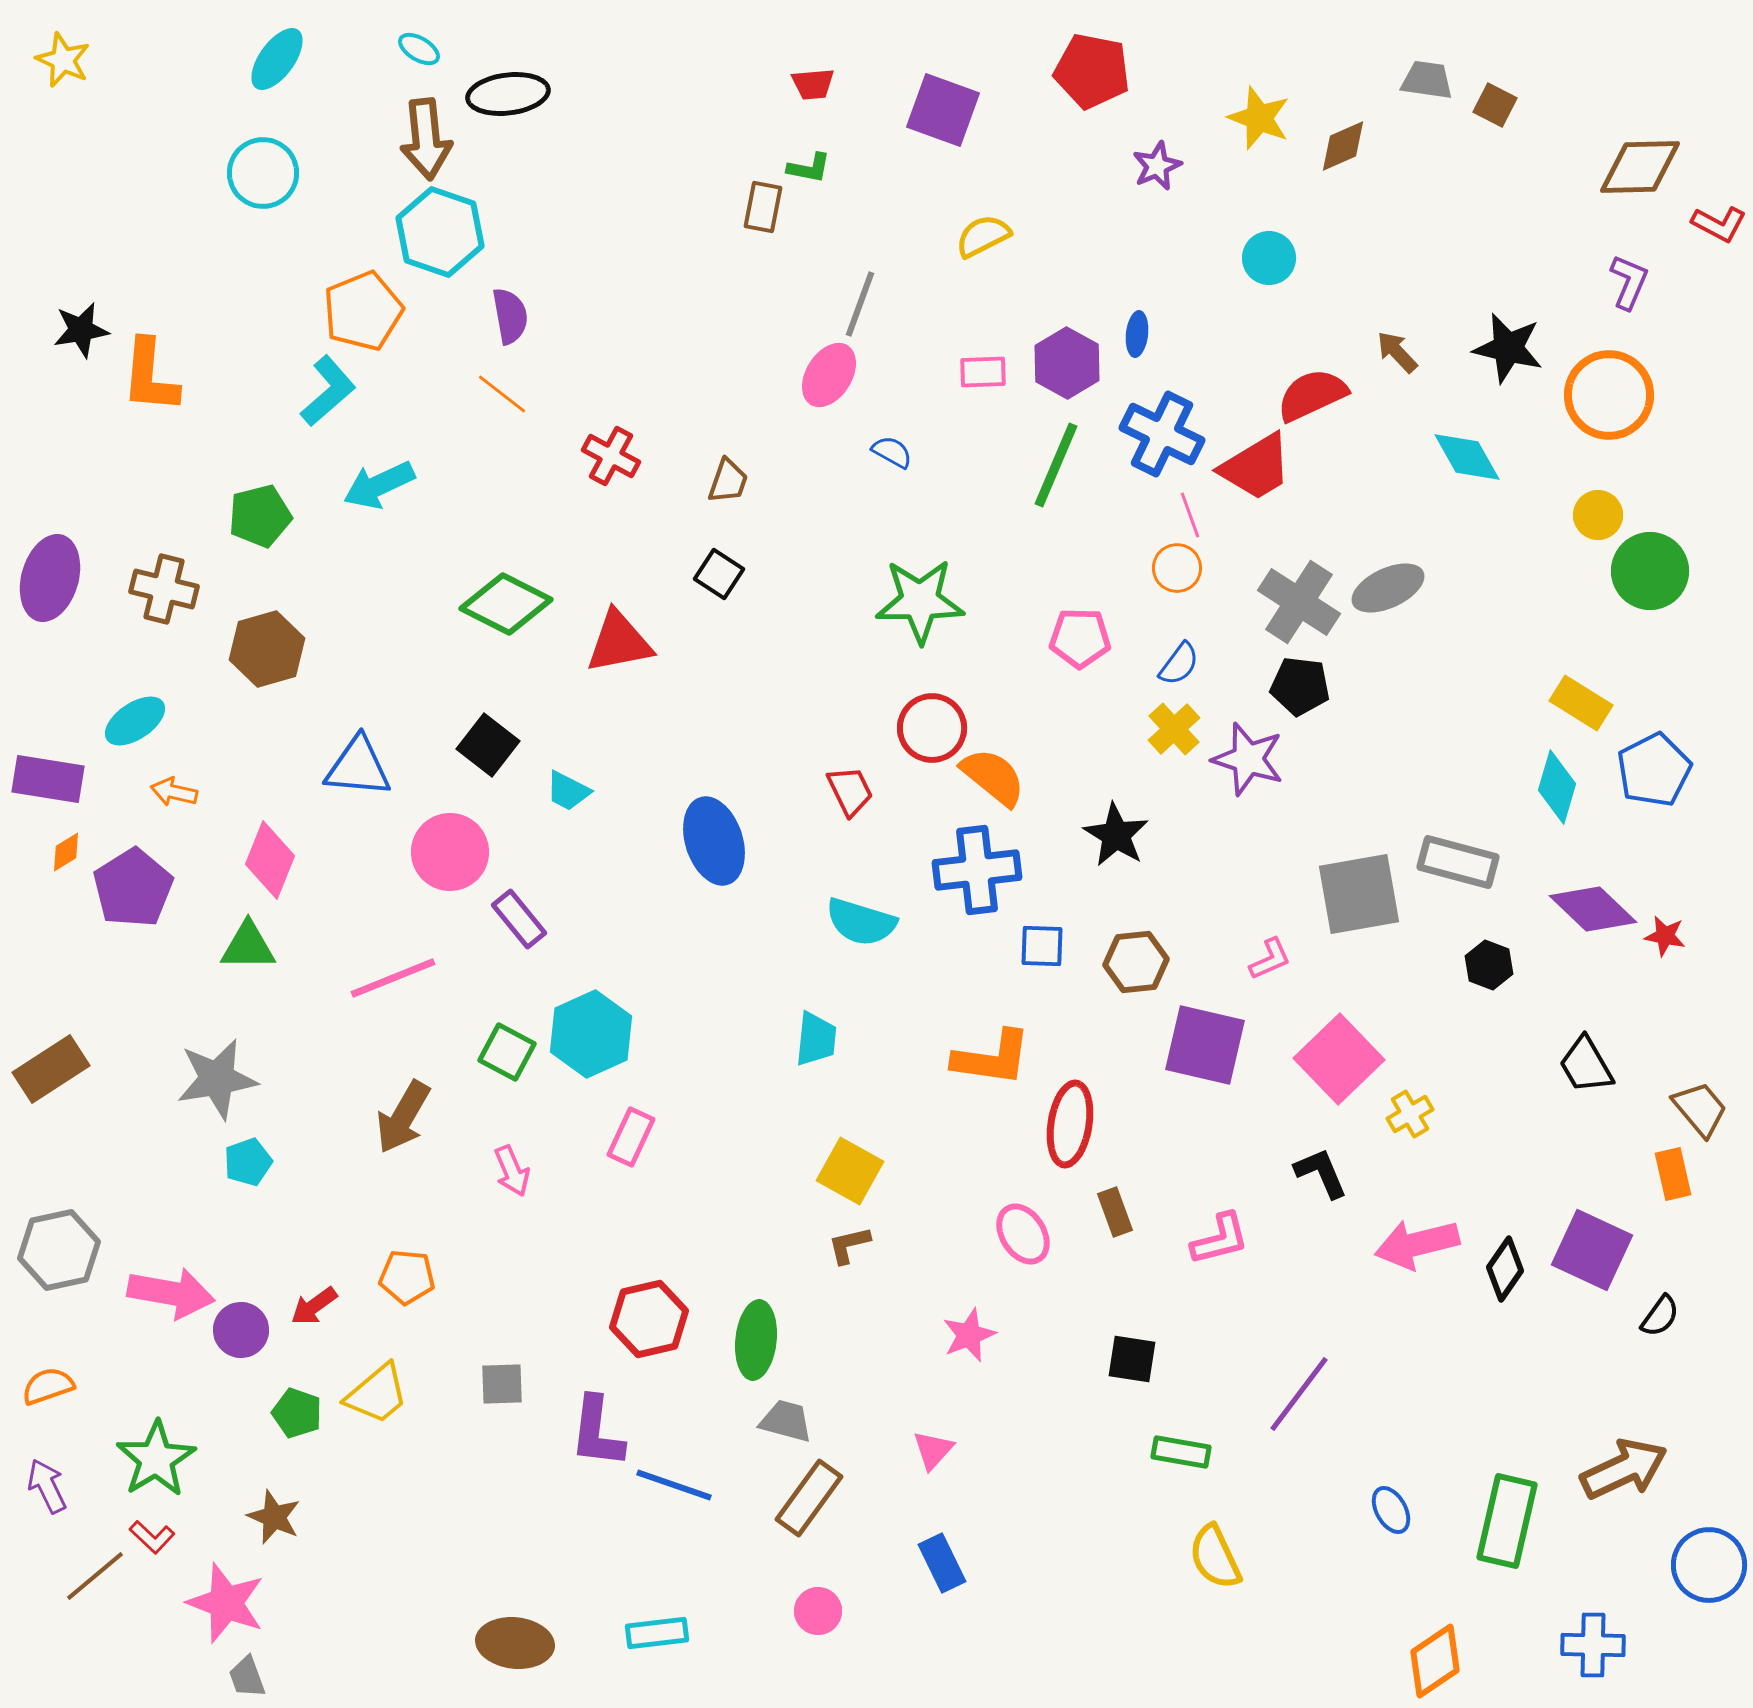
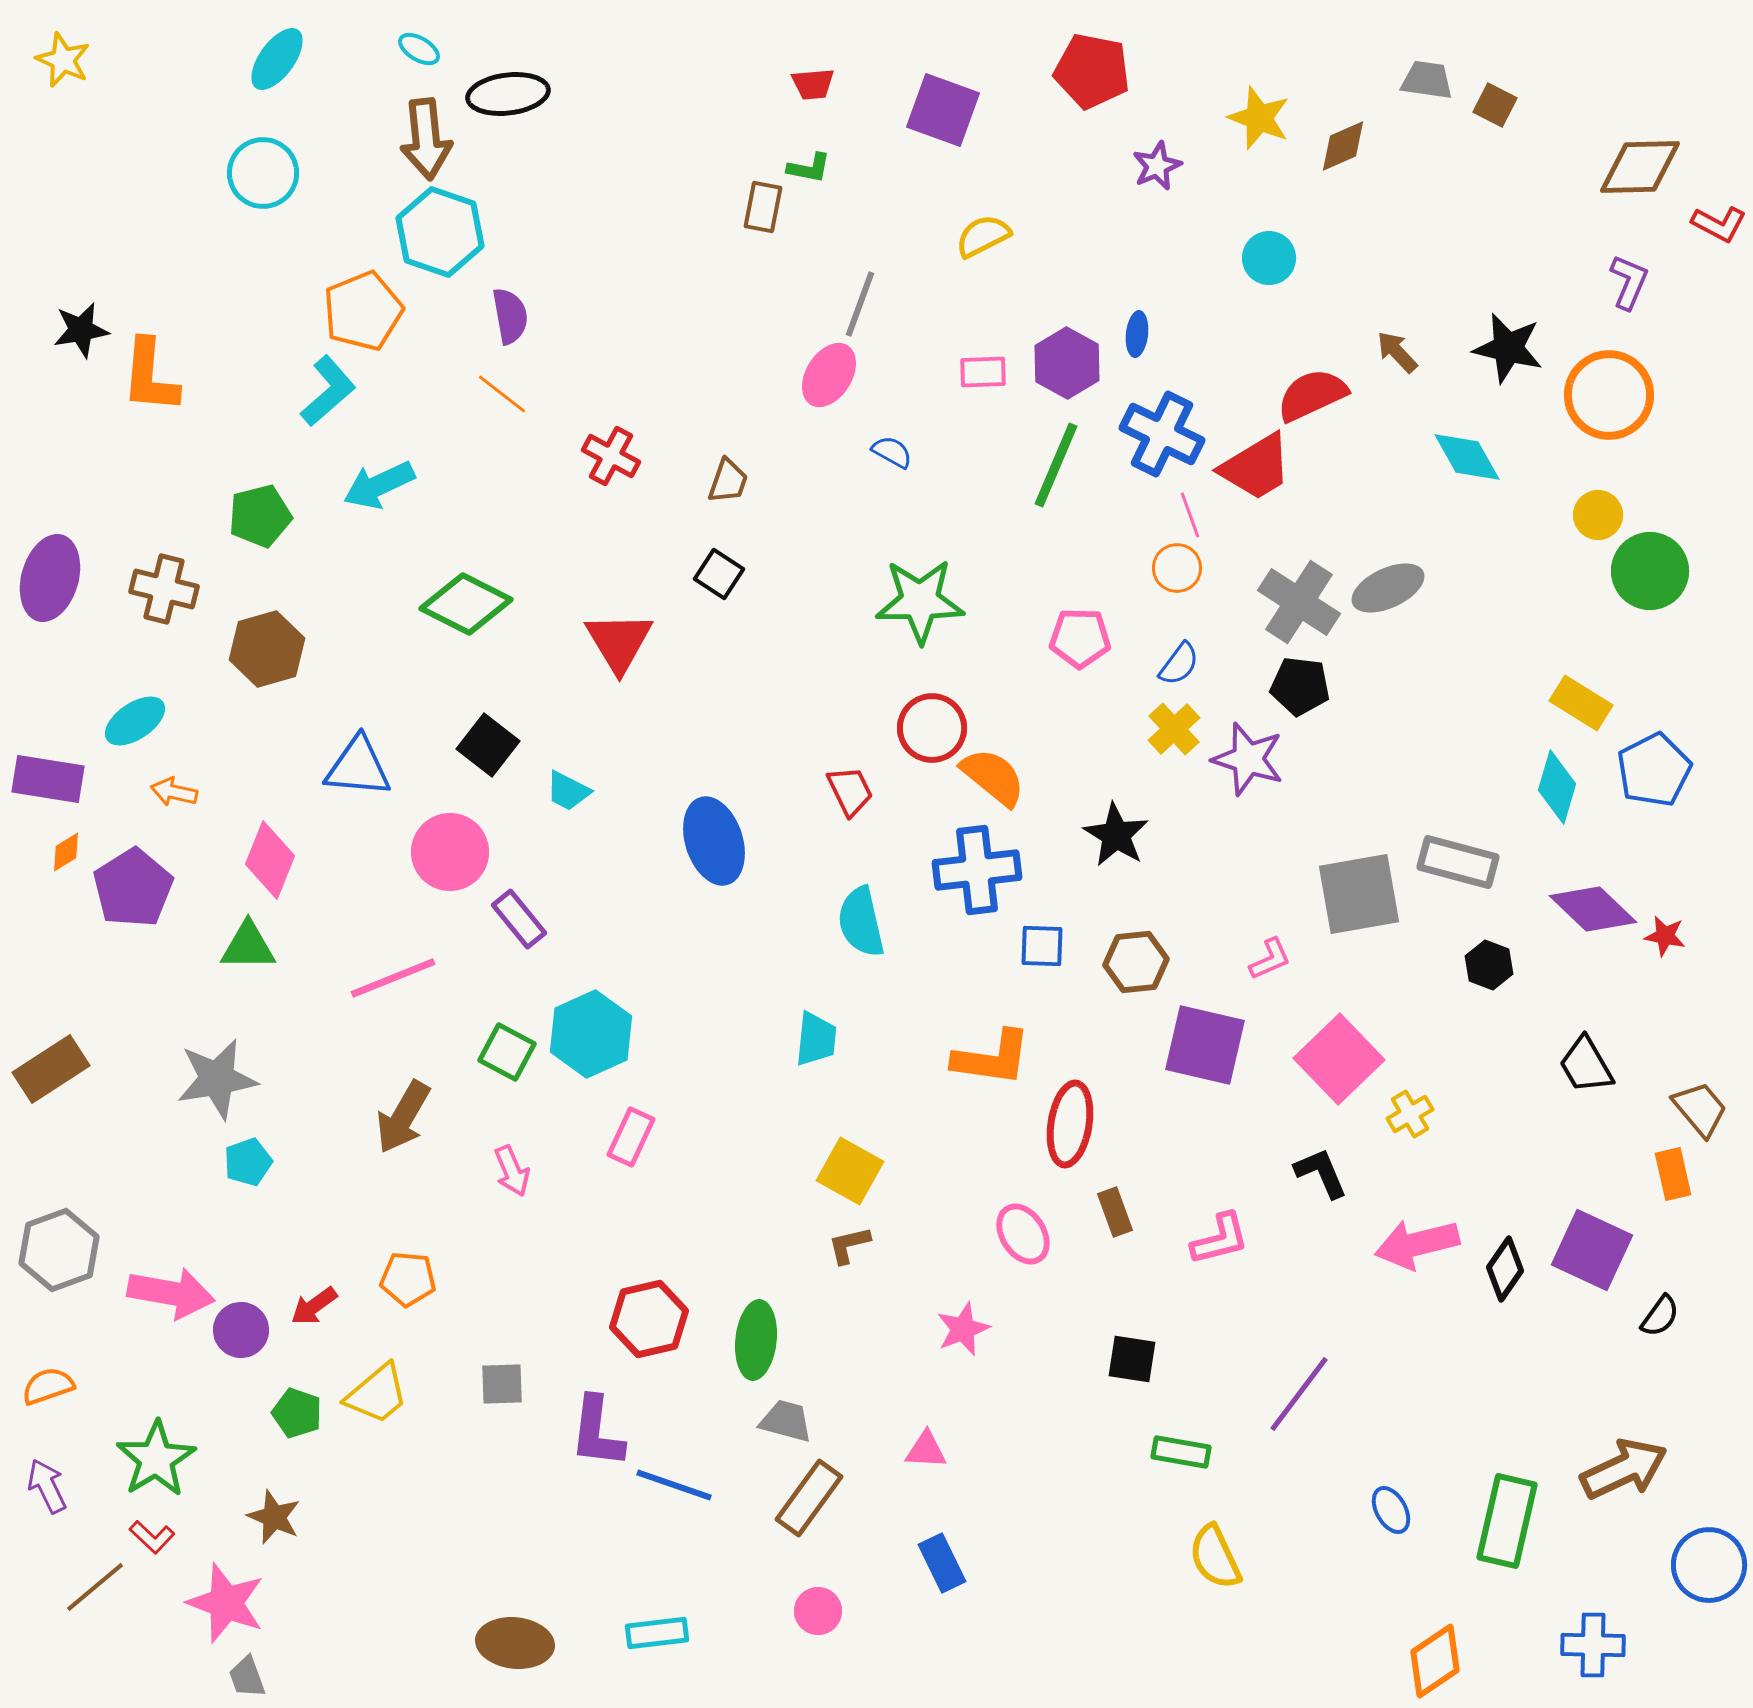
green diamond at (506, 604): moved 40 px left
red triangle at (619, 642): rotated 50 degrees counterclockwise
cyan semicircle at (861, 922): rotated 60 degrees clockwise
gray hexagon at (59, 1250): rotated 8 degrees counterclockwise
orange pentagon at (407, 1277): moved 1 px right, 2 px down
pink star at (969, 1335): moved 6 px left, 6 px up
pink triangle at (933, 1450): moved 7 px left; rotated 51 degrees clockwise
brown line at (95, 1576): moved 11 px down
